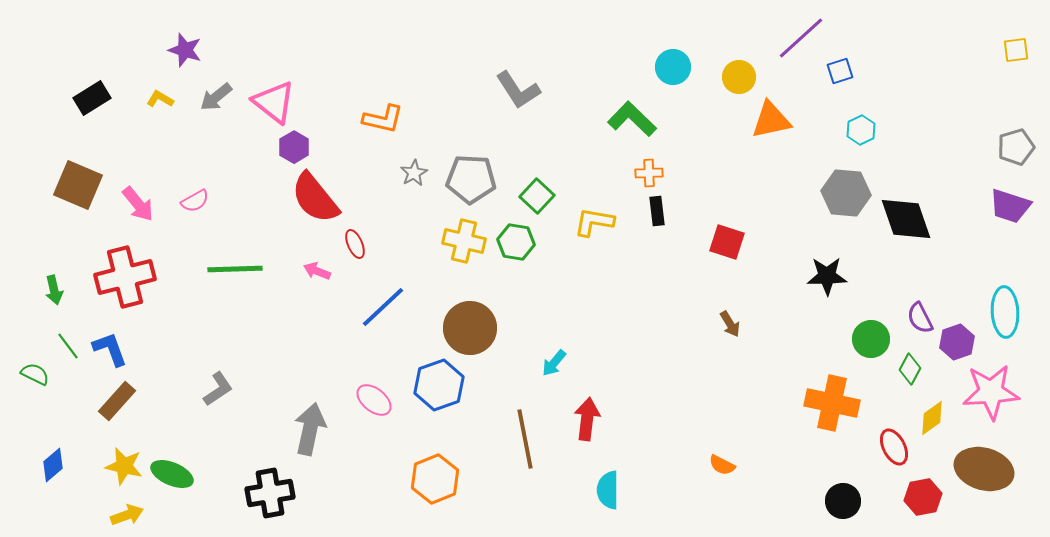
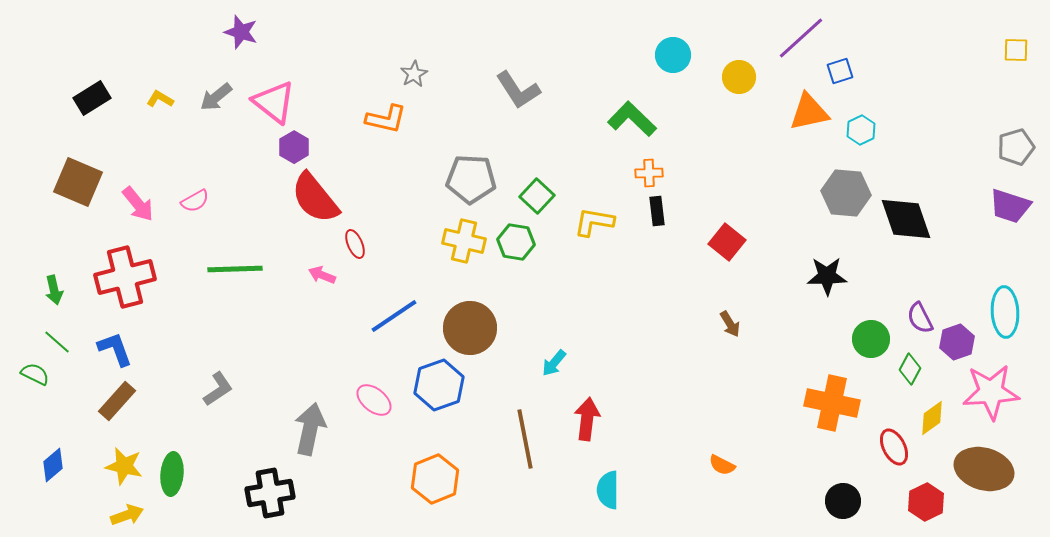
purple star at (185, 50): moved 56 px right, 18 px up
yellow square at (1016, 50): rotated 8 degrees clockwise
cyan circle at (673, 67): moved 12 px up
orange L-shape at (383, 119): moved 3 px right
orange triangle at (771, 120): moved 38 px right, 8 px up
gray star at (414, 173): moved 99 px up
brown square at (78, 185): moved 3 px up
red square at (727, 242): rotated 21 degrees clockwise
pink arrow at (317, 271): moved 5 px right, 4 px down
blue line at (383, 307): moved 11 px right, 9 px down; rotated 9 degrees clockwise
green line at (68, 346): moved 11 px left, 4 px up; rotated 12 degrees counterclockwise
blue L-shape at (110, 349): moved 5 px right
green ellipse at (172, 474): rotated 72 degrees clockwise
red hexagon at (923, 497): moved 3 px right, 5 px down; rotated 15 degrees counterclockwise
